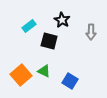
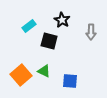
blue square: rotated 28 degrees counterclockwise
